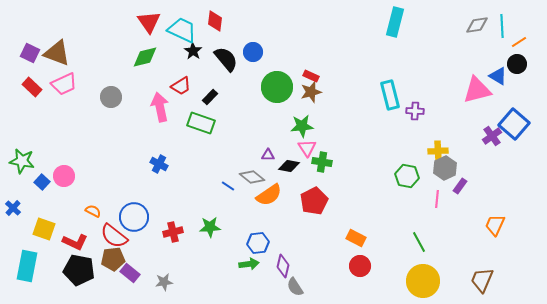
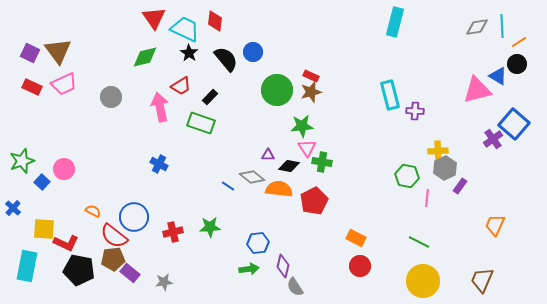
red triangle at (149, 22): moved 5 px right, 4 px up
gray diamond at (477, 25): moved 2 px down
cyan trapezoid at (182, 30): moved 3 px right, 1 px up
black star at (193, 51): moved 4 px left, 2 px down
brown triangle at (57, 53): moved 1 px right, 2 px up; rotated 32 degrees clockwise
red rectangle at (32, 87): rotated 18 degrees counterclockwise
green circle at (277, 87): moved 3 px down
purple cross at (492, 136): moved 1 px right, 3 px down
green star at (22, 161): rotated 30 degrees counterclockwise
pink circle at (64, 176): moved 7 px up
orange semicircle at (269, 195): moved 10 px right, 6 px up; rotated 140 degrees counterclockwise
pink line at (437, 199): moved 10 px left, 1 px up
yellow square at (44, 229): rotated 15 degrees counterclockwise
red L-shape at (75, 242): moved 9 px left, 1 px down
green line at (419, 242): rotated 35 degrees counterclockwise
green arrow at (249, 264): moved 5 px down
